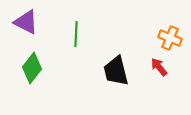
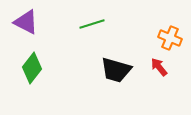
green line: moved 16 px right, 10 px up; rotated 70 degrees clockwise
black trapezoid: moved 1 px up; rotated 60 degrees counterclockwise
